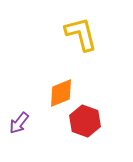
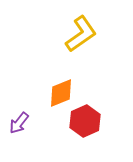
yellow L-shape: rotated 69 degrees clockwise
red hexagon: rotated 16 degrees clockwise
